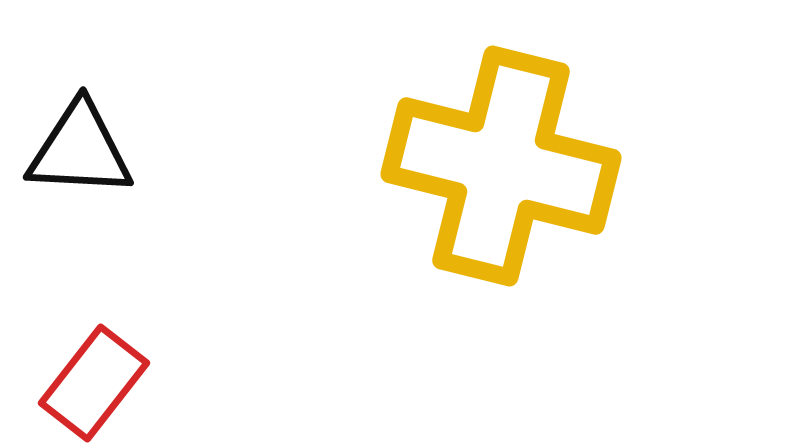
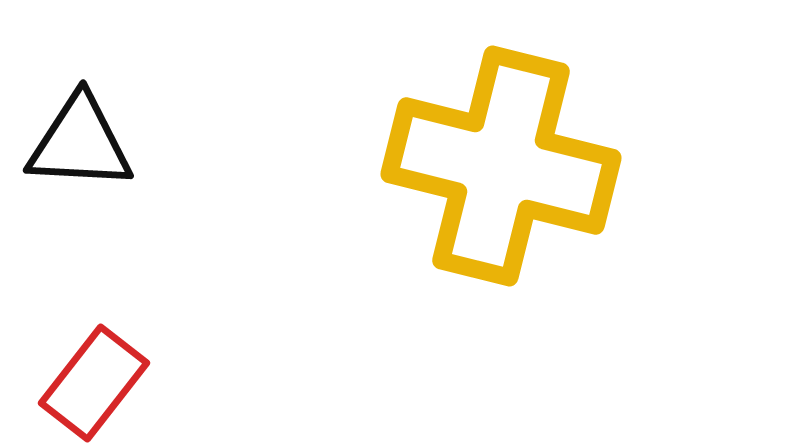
black triangle: moved 7 px up
